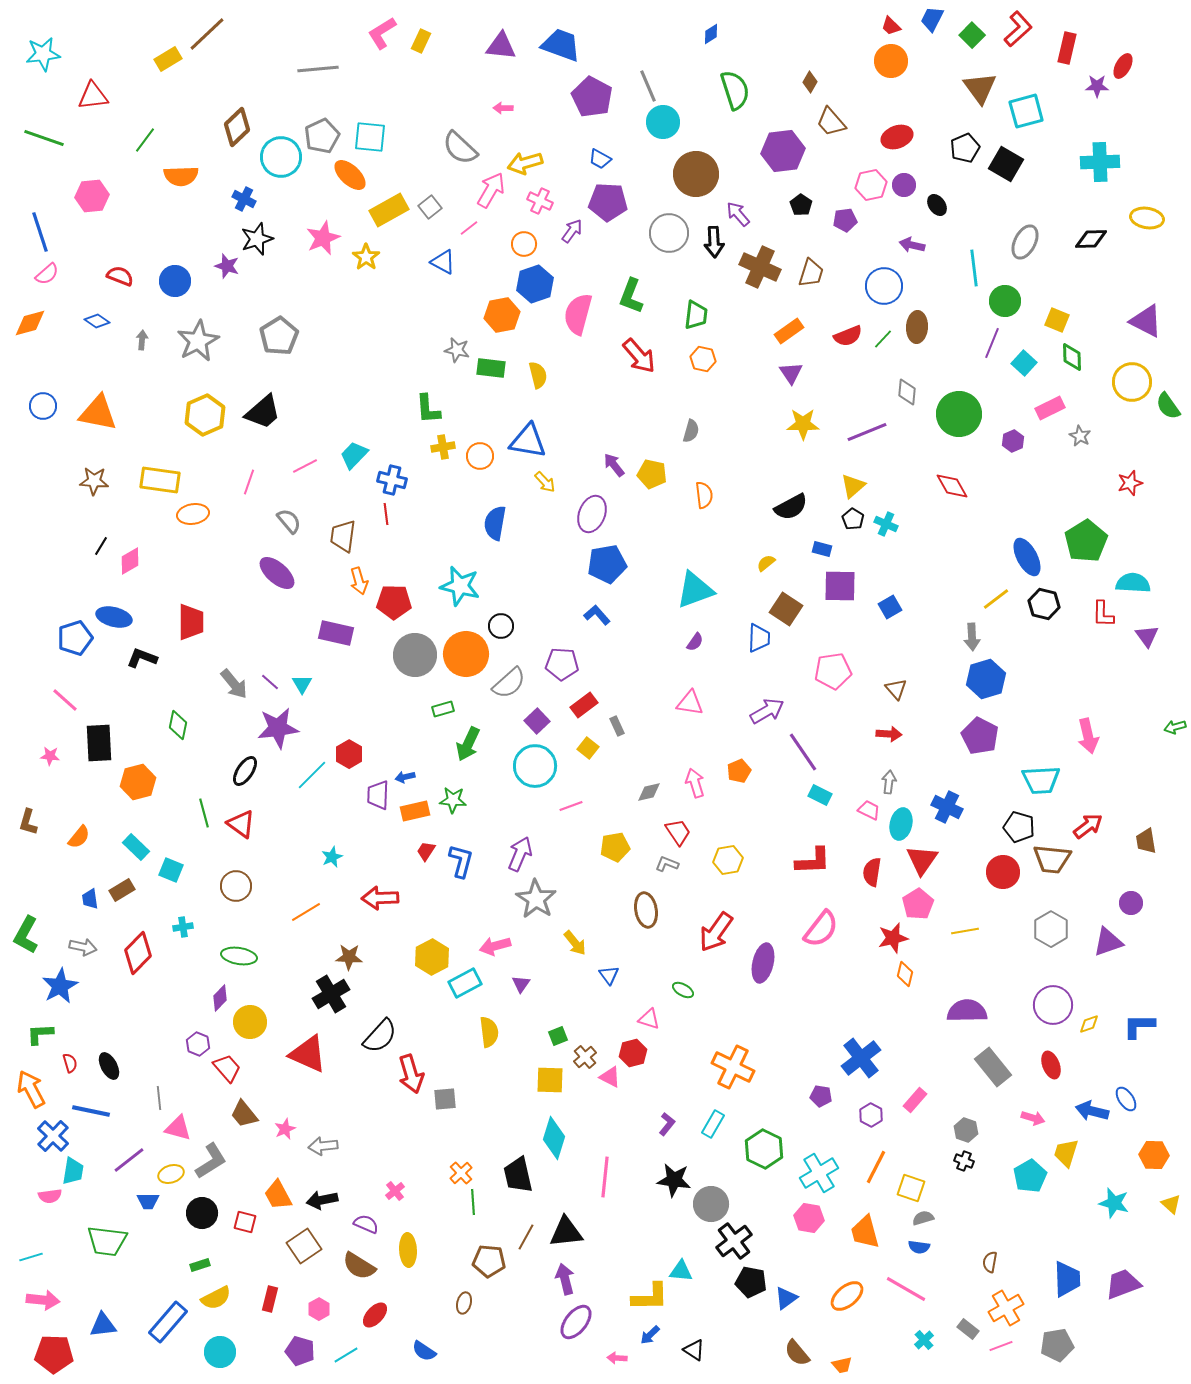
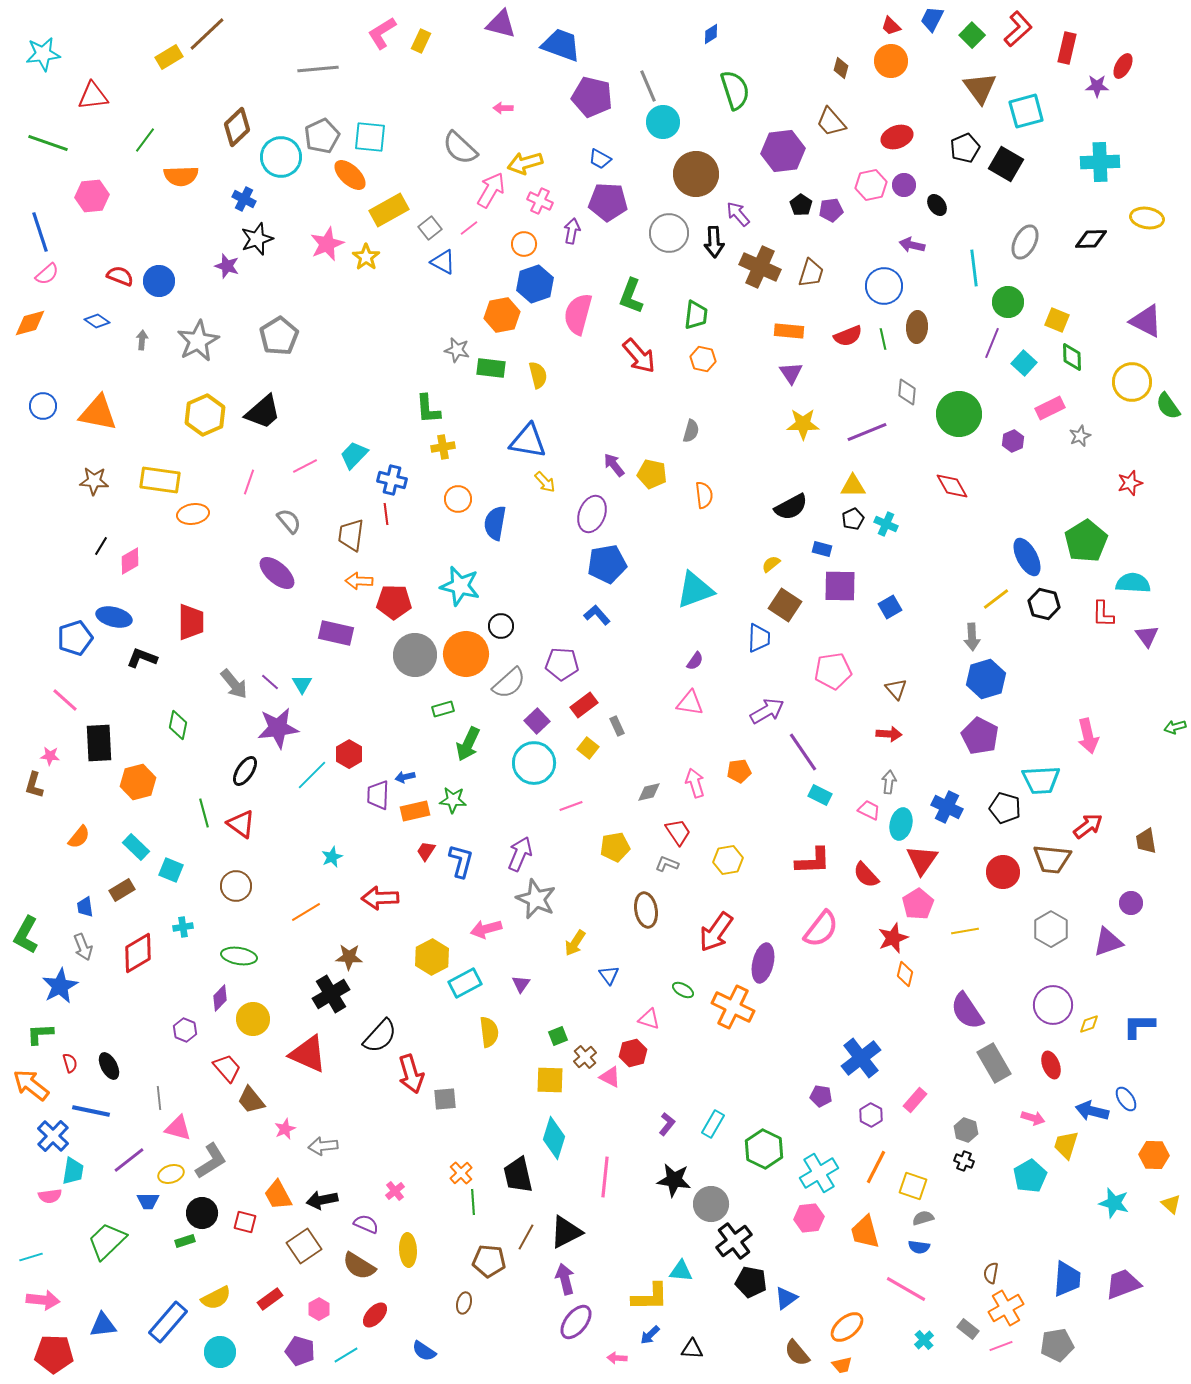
purple triangle at (501, 46): moved 22 px up; rotated 8 degrees clockwise
yellow rectangle at (168, 59): moved 1 px right, 2 px up
brown diamond at (810, 82): moved 31 px right, 14 px up; rotated 15 degrees counterclockwise
purple pentagon at (592, 97): rotated 15 degrees counterclockwise
green line at (44, 138): moved 4 px right, 5 px down
gray square at (430, 207): moved 21 px down
purple pentagon at (845, 220): moved 14 px left, 10 px up
purple arrow at (572, 231): rotated 25 degrees counterclockwise
pink star at (323, 238): moved 4 px right, 6 px down
blue circle at (175, 281): moved 16 px left
green circle at (1005, 301): moved 3 px right, 1 px down
orange rectangle at (789, 331): rotated 40 degrees clockwise
green line at (883, 339): rotated 55 degrees counterclockwise
gray star at (1080, 436): rotated 20 degrees clockwise
orange circle at (480, 456): moved 22 px left, 43 px down
yellow triangle at (853, 486): rotated 40 degrees clockwise
black pentagon at (853, 519): rotated 15 degrees clockwise
brown trapezoid at (343, 536): moved 8 px right, 1 px up
yellow semicircle at (766, 563): moved 5 px right, 1 px down
orange arrow at (359, 581): rotated 108 degrees clockwise
brown square at (786, 609): moved 1 px left, 4 px up
purple semicircle at (695, 642): moved 19 px down
cyan circle at (535, 766): moved 1 px left, 3 px up
orange pentagon at (739, 771): rotated 15 degrees clockwise
brown L-shape at (28, 822): moved 6 px right, 37 px up
black pentagon at (1019, 827): moved 14 px left, 19 px up
red semicircle at (872, 872): moved 6 px left, 3 px down; rotated 52 degrees counterclockwise
blue trapezoid at (90, 899): moved 5 px left, 8 px down
gray star at (536, 899): rotated 9 degrees counterclockwise
red star at (893, 938): rotated 8 degrees counterclockwise
yellow arrow at (575, 943): rotated 72 degrees clockwise
pink arrow at (495, 946): moved 9 px left, 17 px up
gray arrow at (83, 947): rotated 56 degrees clockwise
red diamond at (138, 953): rotated 15 degrees clockwise
purple semicircle at (967, 1011): rotated 123 degrees counterclockwise
yellow circle at (250, 1022): moved 3 px right, 3 px up
purple hexagon at (198, 1044): moved 13 px left, 14 px up
orange cross at (733, 1067): moved 60 px up
gray rectangle at (993, 1067): moved 1 px right, 4 px up; rotated 9 degrees clockwise
orange arrow at (31, 1089): moved 4 px up; rotated 24 degrees counterclockwise
brown trapezoid at (244, 1114): moved 7 px right, 14 px up
yellow trapezoid at (1066, 1153): moved 8 px up
yellow square at (911, 1188): moved 2 px right, 2 px up
pink hexagon at (809, 1218): rotated 16 degrees counterclockwise
black triangle at (566, 1232): rotated 21 degrees counterclockwise
green trapezoid at (107, 1241): rotated 129 degrees clockwise
brown semicircle at (990, 1262): moved 1 px right, 11 px down
green rectangle at (200, 1265): moved 15 px left, 24 px up
blue trapezoid at (1067, 1279): rotated 6 degrees clockwise
orange ellipse at (847, 1296): moved 31 px down
red rectangle at (270, 1299): rotated 40 degrees clockwise
black triangle at (694, 1350): moved 2 px left, 1 px up; rotated 30 degrees counterclockwise
